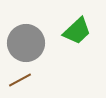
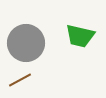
green trapezoid: moved 3 px right, 5 px down; rotated 56 degrees clockwise
